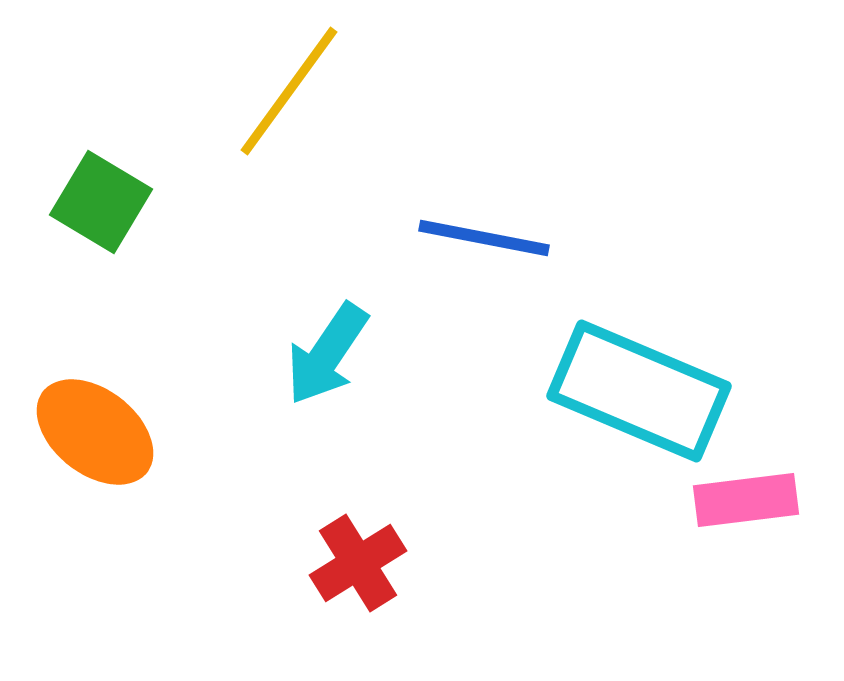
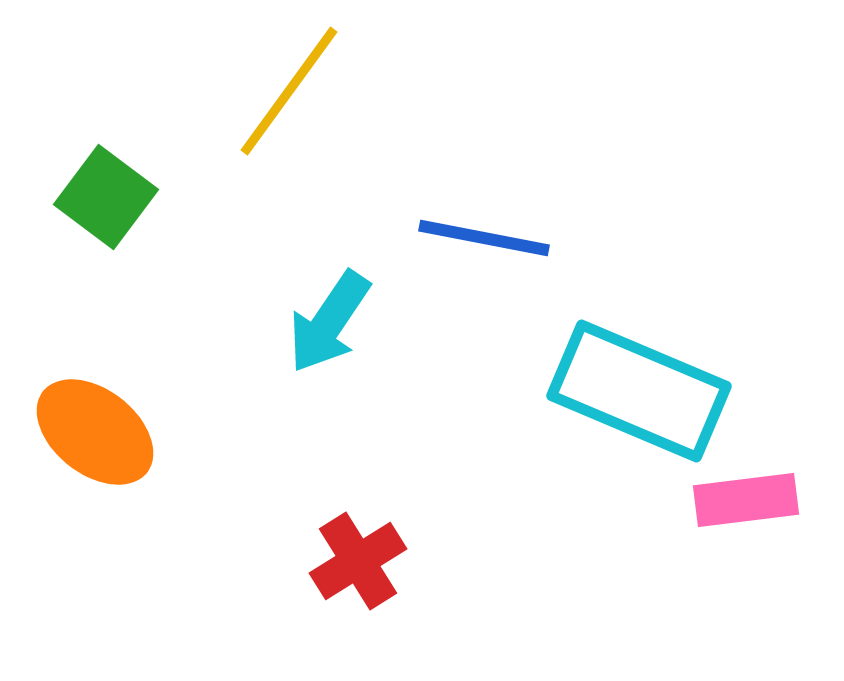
green square: moved 5 px right, 5 px up; rotated 6 degrees clockwise
cyan arrow: moved 2 px right, 32 px up
red cross: moved 2 px up
